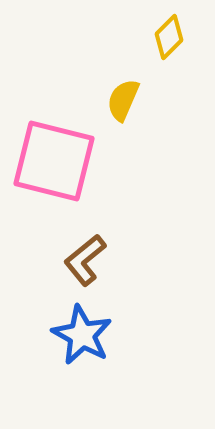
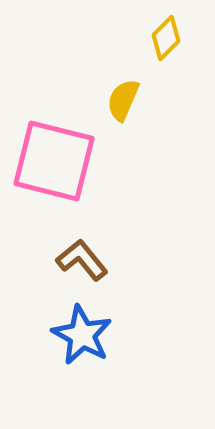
yellow diamond: moved 3 px left, 1 px down
brown L-shape: moved 3 px left; rotated 90 degrees clockwise
